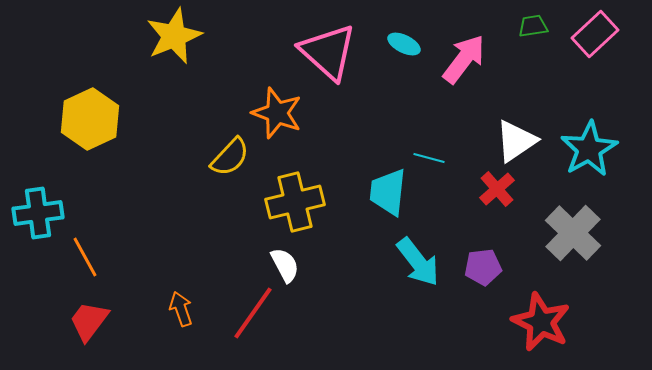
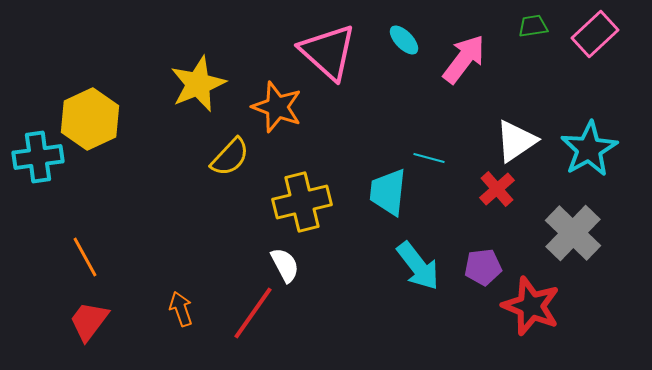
yellow star: moved 24 px right, 48 px down
cyan ellipse: moved 4 px up; rotated 20 degrees clockwise
orange star: moved 6 px up
yellow cross: moved 7 px right
cyan cross: moved 56 px up
cyan arrow: moved 4 px down
red star: moved 10 px left, 16 px up; rotated 4 degrees counterclockwise
